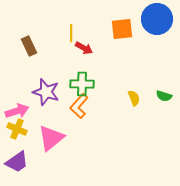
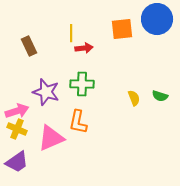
red arrow: rotated 36 degrees counterclockwise
green semicircle: moved 4 px left
orange L-shape: moved 1 px left, 16 px down; rotated 30 degrees counterclockwise
pink triangle: rotated 16 degrees clockwise
